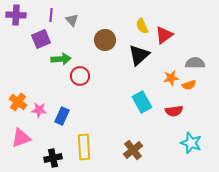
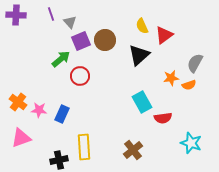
purple line: moved 1 px up; rotated 24 degrees counterclockwise
gray triangle: moved 2 px left, 2 px down
purple square: moved 40 px right, 2 px down
green arrow: rotated 36 degrees counterclockwise
gray semicircle: rotated 60 degrees counterclockwise
red semicircle: moved 11 px left, 7 px down
blue rectangle: moved 2 px up
black cross: moved 6 px right, 2 px down
